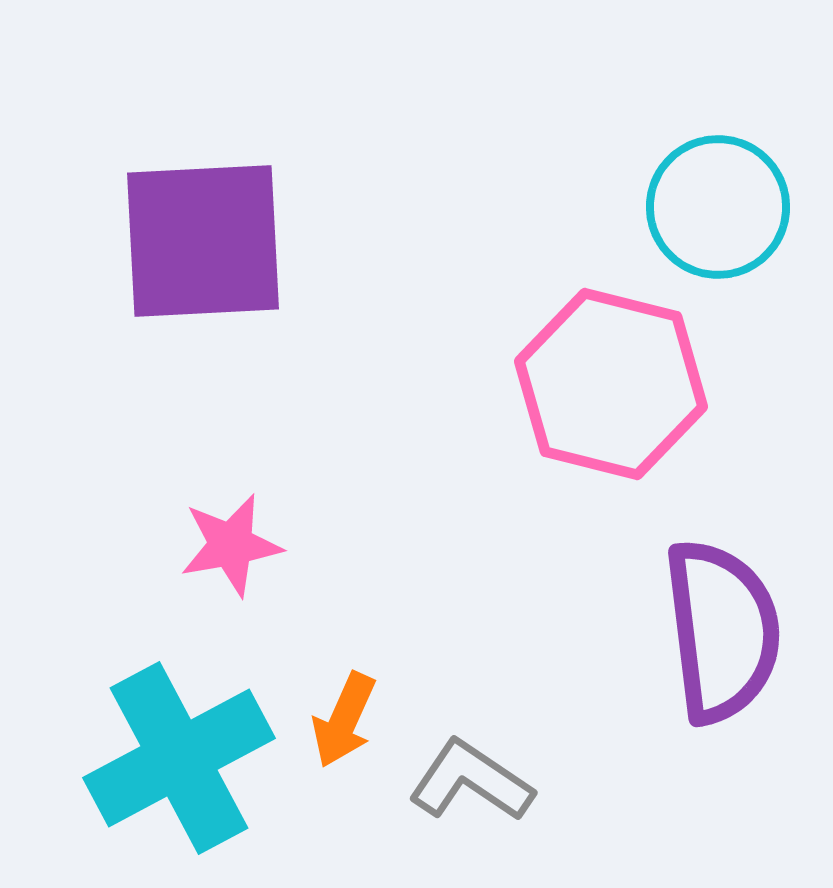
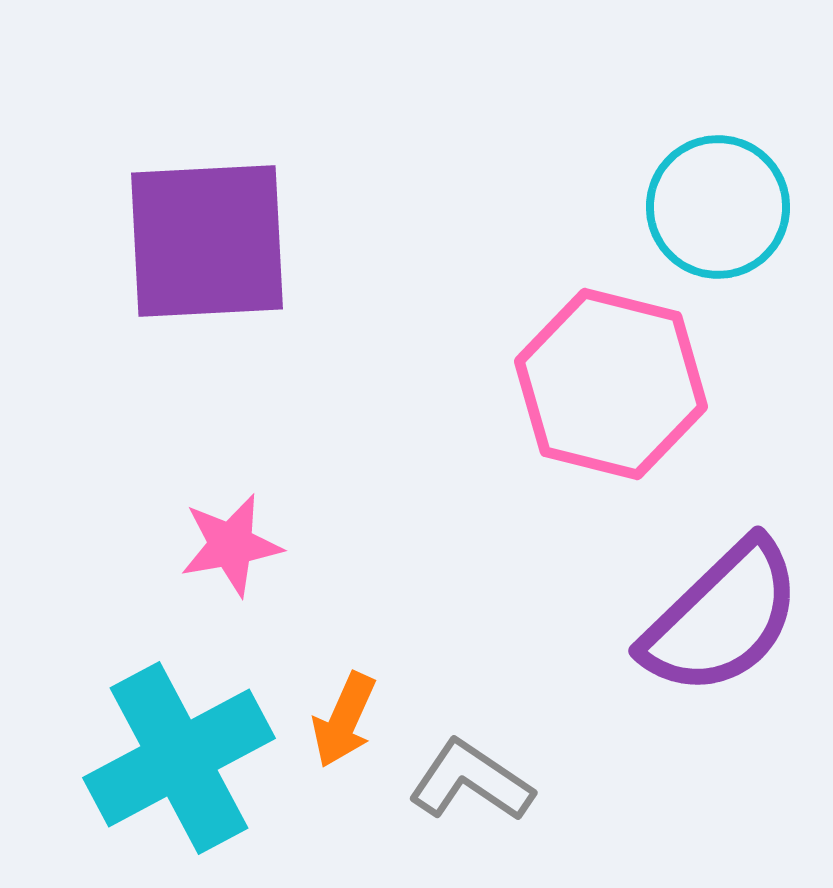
purple square: moved 4 px right
purple semicircle: moved 13 px up; rotated 53 degrees clockwise
